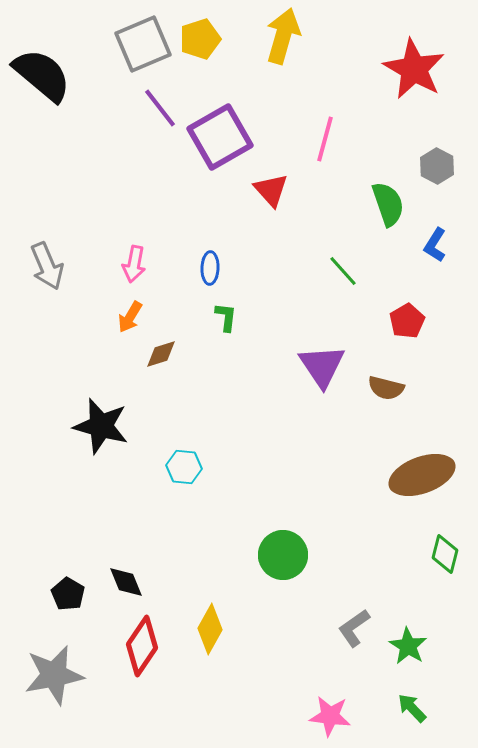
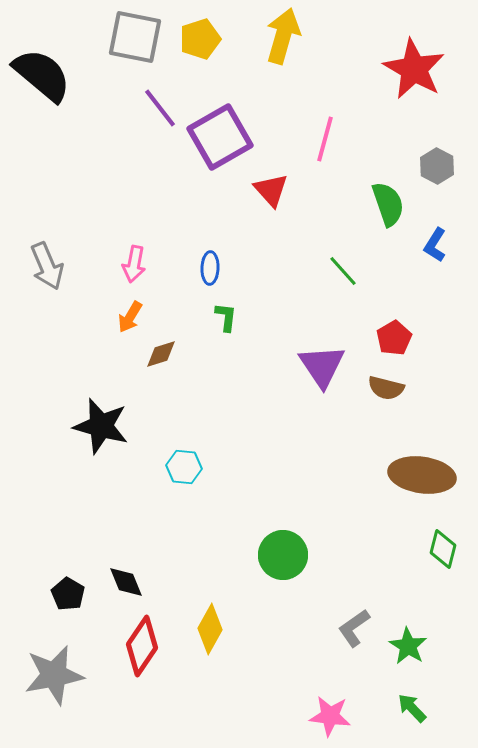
gray square: moved 8 px left, 7 px up; rotated 34 degrees clockwise
red pentagon: moved 13 px left, 17 px down
brown ellipse: rotated 28 degrees clockwise
green diamond: moved 2 px left, 5 px up
